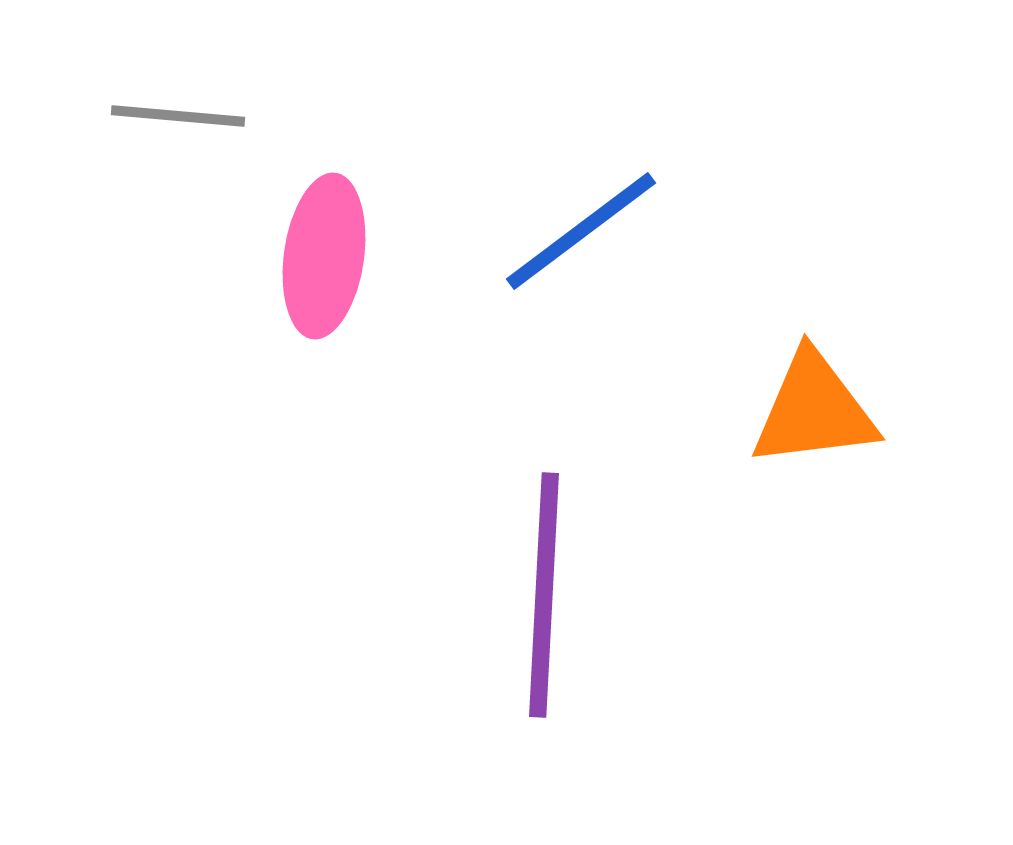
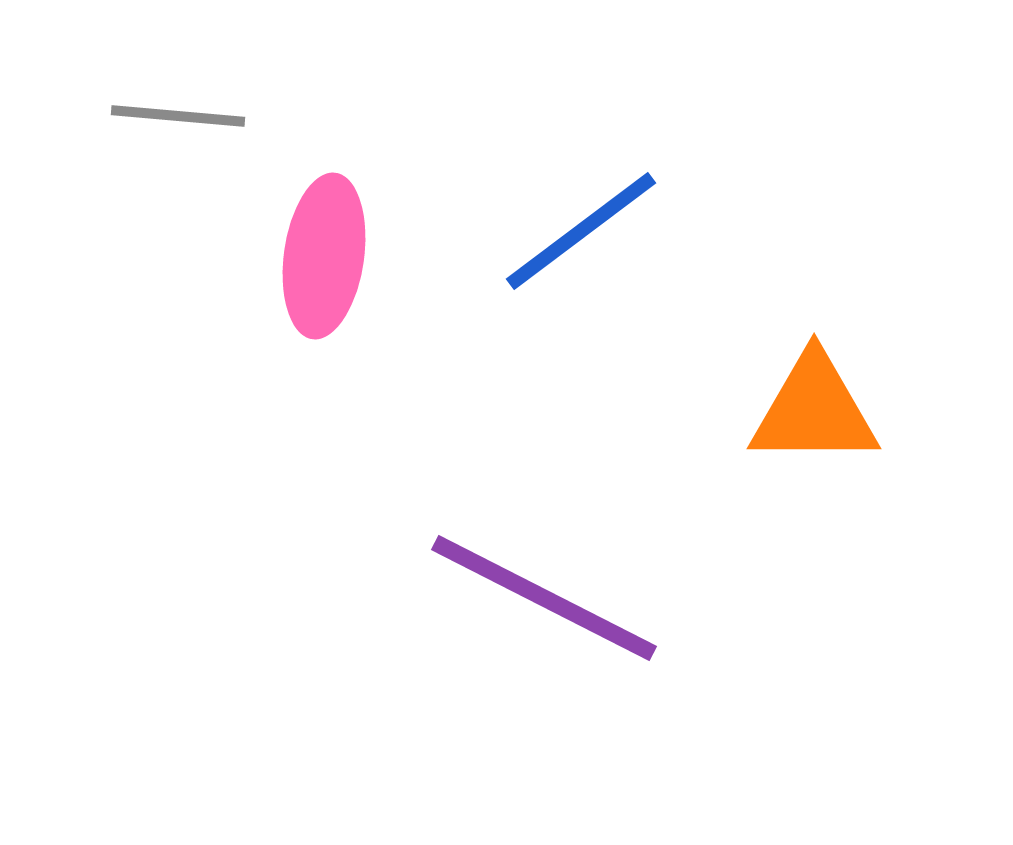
orange triangle: rotated 7 degrees clockwise
purple line: moved 3 px down; rotated 66 degrees counterclockwise
